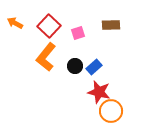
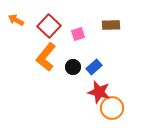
orange arrow: moved 1 px right, 3 px up
pink square: moved 1 px down
black circle: moved 2 px left, 1 px down
orange circle: moved 1 px right, 3 px up
